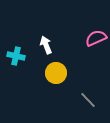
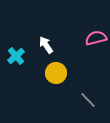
pink semicircle: rotated 10 degrees clockwise
white arrow: rotated 12 degrees counterclockwise
cyan cross: rotated 36 degrees clockwise
